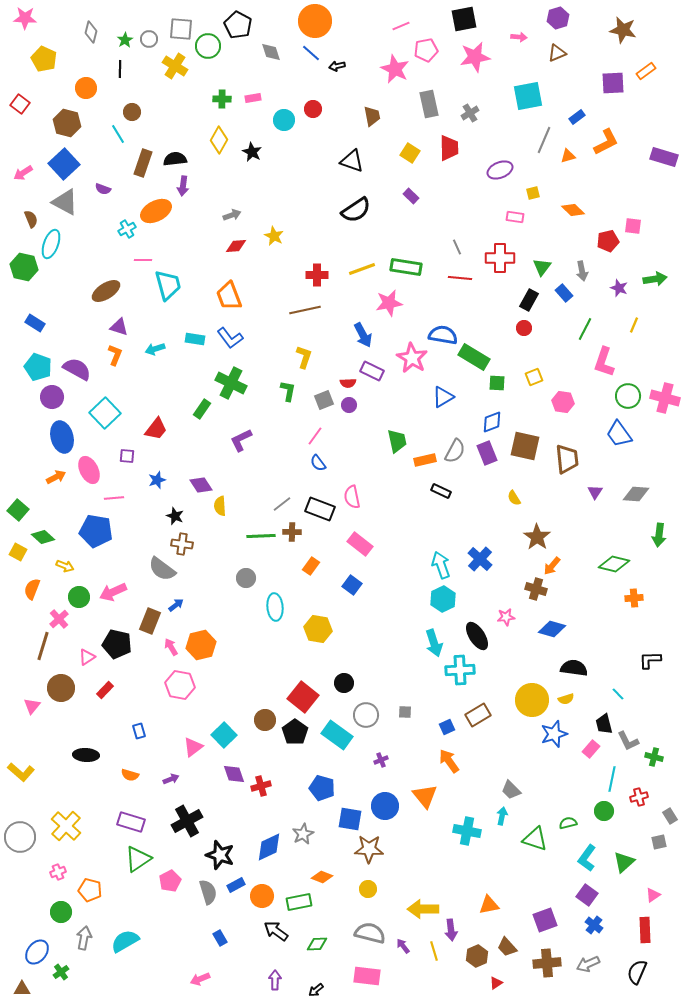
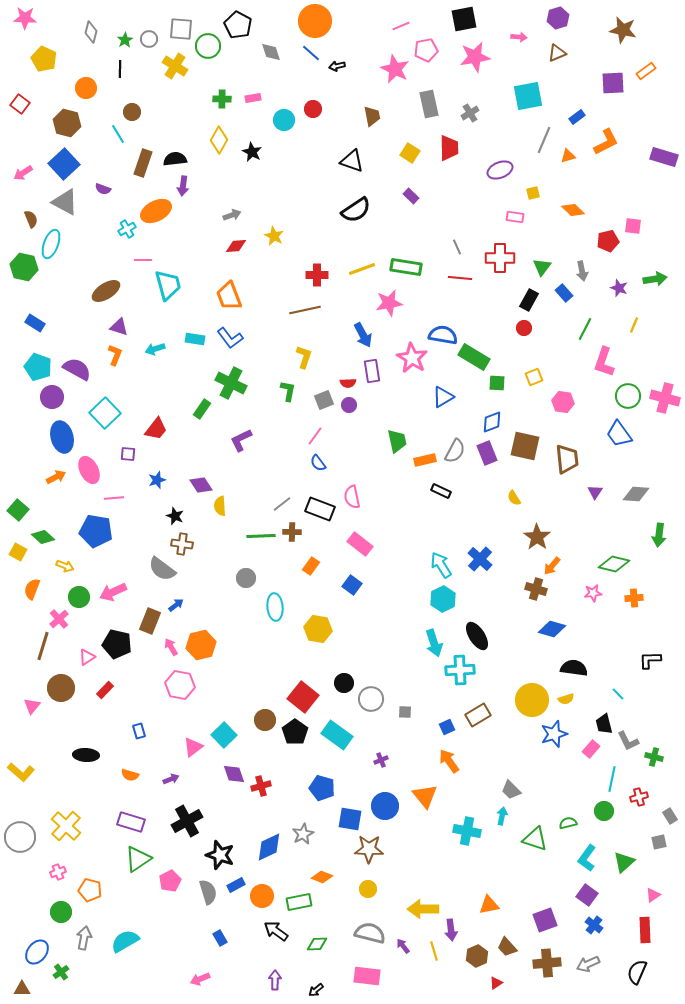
purple rectangle at (372, 371): rotated 55 degrees clockwise
purple square at (127, 456): moved 1 px right, 2 px up
cyan arrow at (441, 565): rotated 12 degrees counterclockwise
pink star at (506, 617): moved 87 px right, 24 px up
gray circle at (366, 715): moved 5 px right, 16 px up
